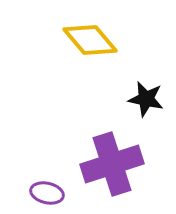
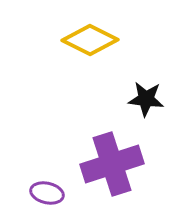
yellow diamond: rotated 24 degrees counterclockwise
black star: rotated 6 degrees counterclockwise
